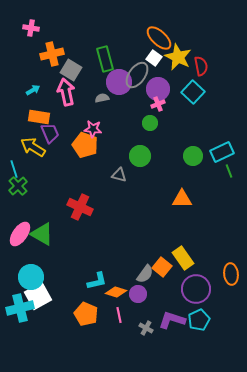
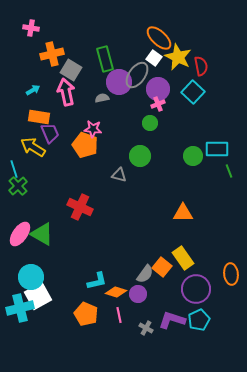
cyan rectangle at (222, 152): moved 5 px left, 3 px up; rotated 25 degrees clockwise
orange triangle at (182, 199): moved 1 px right, 14 px down
